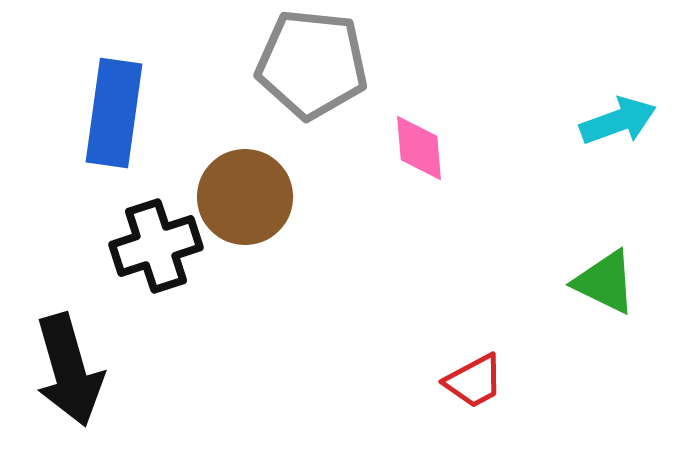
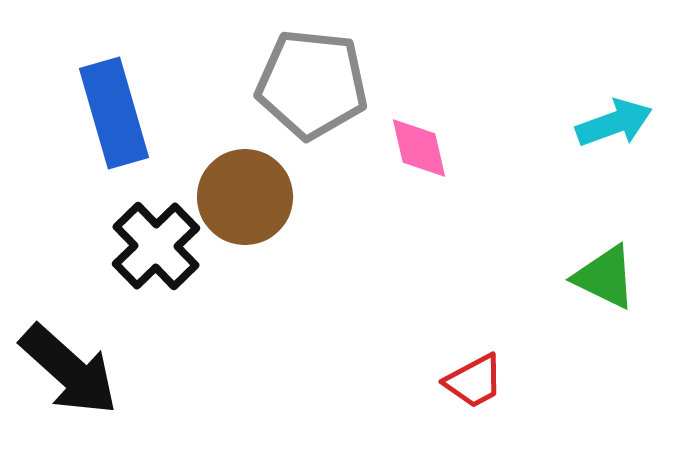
gray pentagon: moved 20 px down
blue rectangle: rotated 24 degrees counterclockwise
cyan arrow: moved 4 px left, 2 px down
pink diamond: rotated 8 degrees counterclockwise
black cross: rotated 26 degrees counterclockwise
green triangle: moved 5 px up
black arrow: rotated 32 degrees counterclockwise
